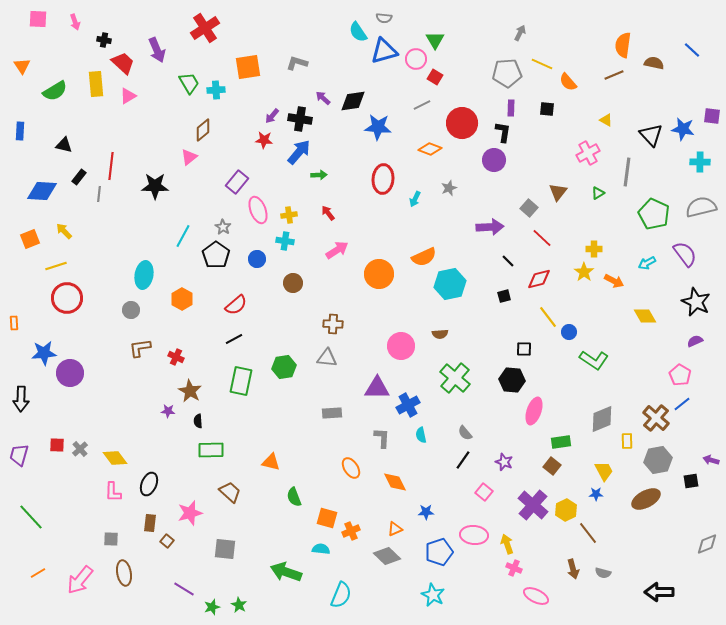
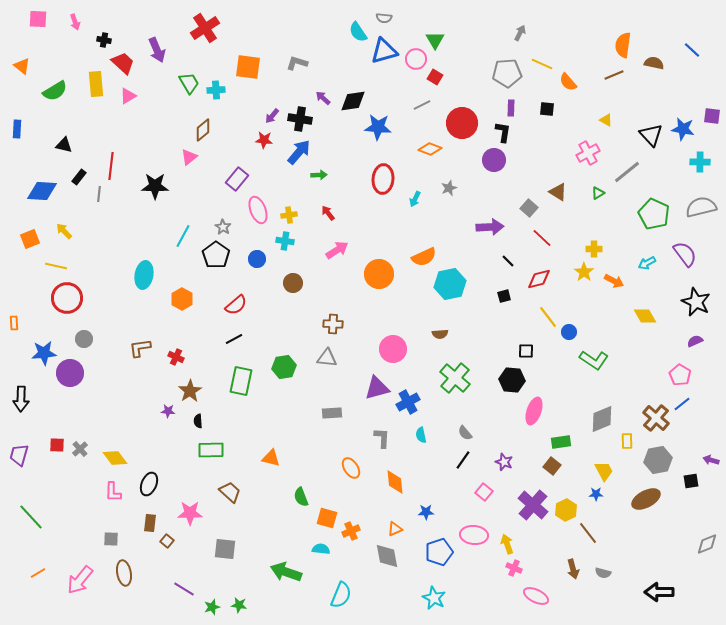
orange triangle at (22, 66): rotated 18 degrees counterclockwise
orange square at (248, 67): rotated 16 degrees clockwise
blue rectangle at (20, 131): moved 3 px left, 2 px up
gray line at (627, 172): rotated 44 degrees clockwise
purple rectangle at (237, 182): moved 3 px up
brown triangle at (558, 192): rotated 36 degrees counterclockwise
yellow line at (56, 266): rotated 30 degrees clockwise
gray circle at (131, 310): moved 47 px left, 29 px down
pink circle at (401, 346): moved 8 px left, 3 px down
black square at (524, 349): moved 2 px right, 2 px down
purple triangle at (377, 388): rotated 16 degrees counterclockwise
brown star at (190, 391): rotated 10 degrees clockwise
blue cross at (408, 405): moved 3 px up
orange triangle at (271, 462): moved 4 px up
orange diamond at (395, 482): rotated 20 degrees clockwise
green semicircle at (294, 497): moved 7 px right
pink star at (190, 513): rotated 15 degrees clockwise
gray diamond at (387, 556): rotated 36 degrees clockwise
cyan star at (433, 595): moved 1 px right, 3 px down
green star at (239, 605): rotated 21 degrees counterclockwise
